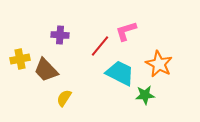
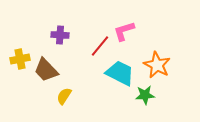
pink L-shape: moved 2 px left
orange star: moved 2 px left, 1 px down
yellow semicircle: moved 2 px up
